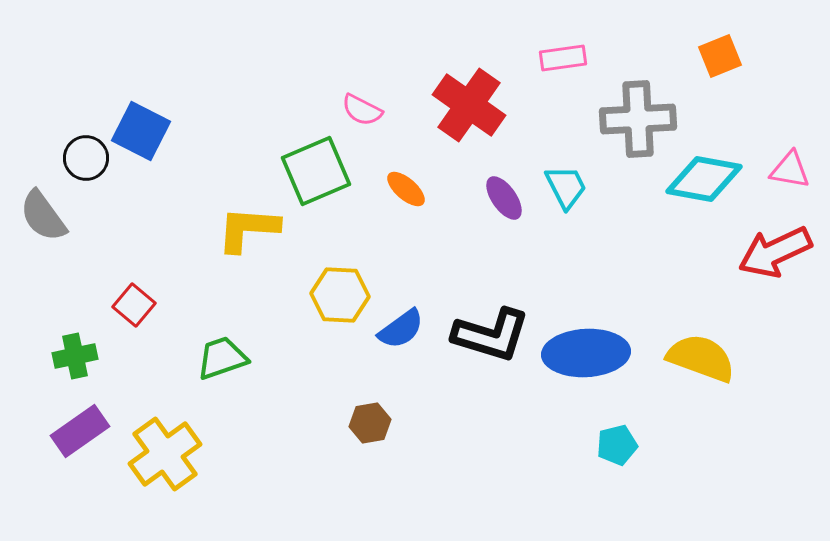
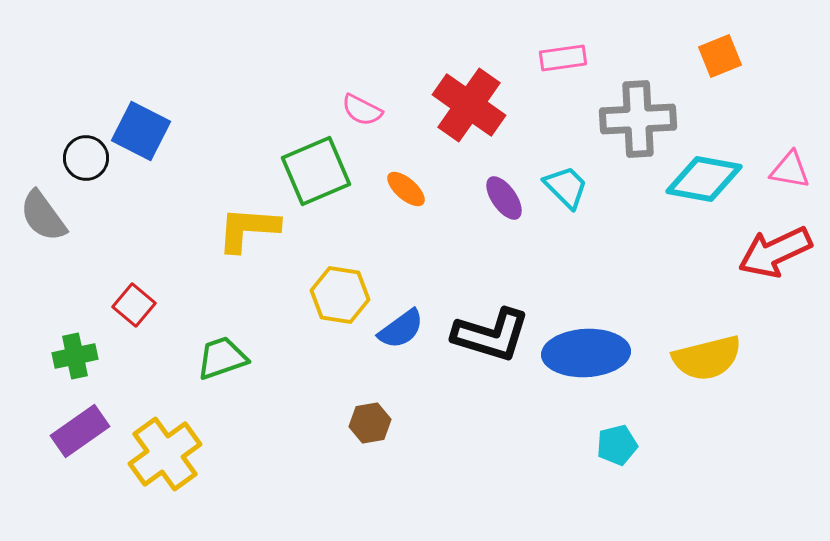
cyan trapezoid: rotated 18 degrees counterclockwise
yellow hexagon: rotated 6 degrees clockwise
yellow semicircle: moved 6 px right; rotated 146 degrees clockwise
